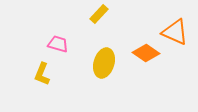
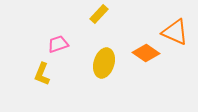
pink trapezoid: rotated 35 degrees counterclockwise
